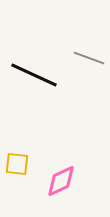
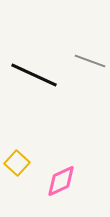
gray line: moved 1 px right, 3 px down
yellow square: moved 1 px up; rotated 35 degrees clockwise
